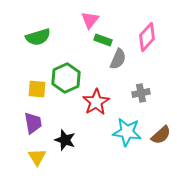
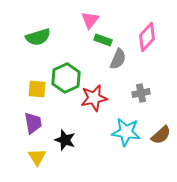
red star: moved 2 px left, 4 px up; rotated 20 degrees clockwise
cyan star: moved 1 px left
